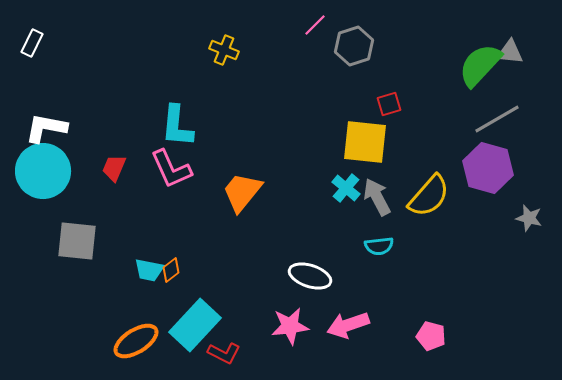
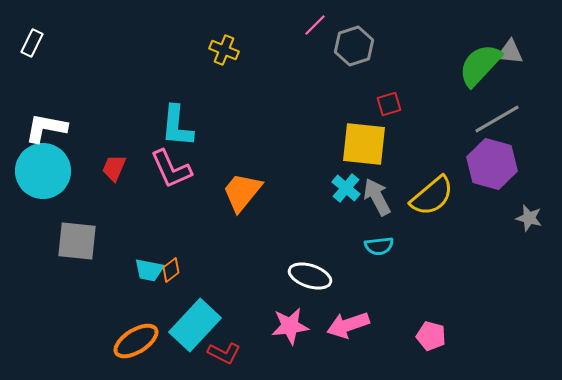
yellow square: moved 1 px left, 2 px down
purple hexagon: moved 4 px right, 4 px up
yellow semicircle: moved 3 px right; rotated 9 degrees clockwise
